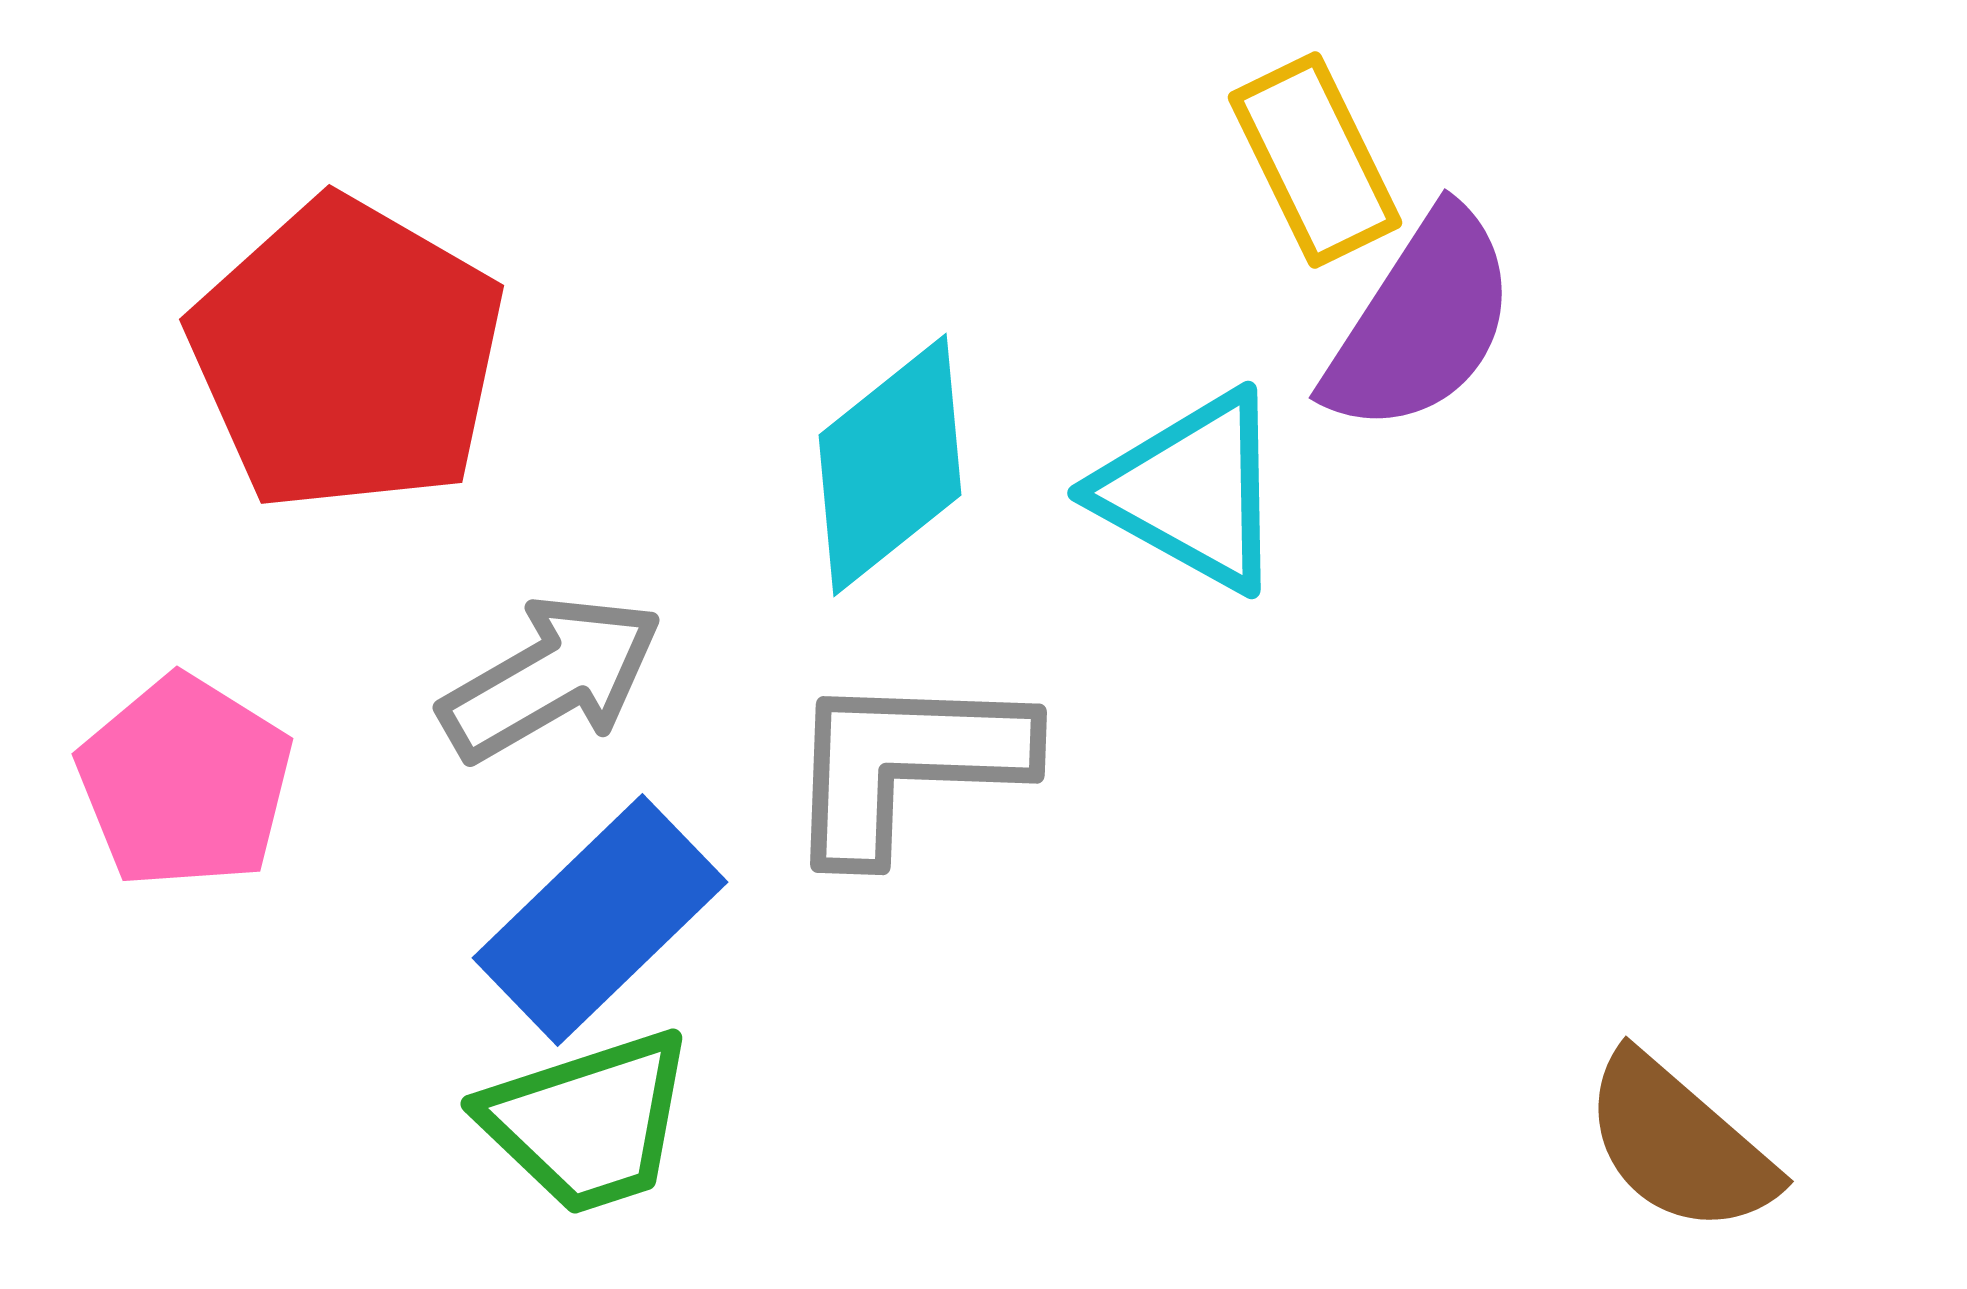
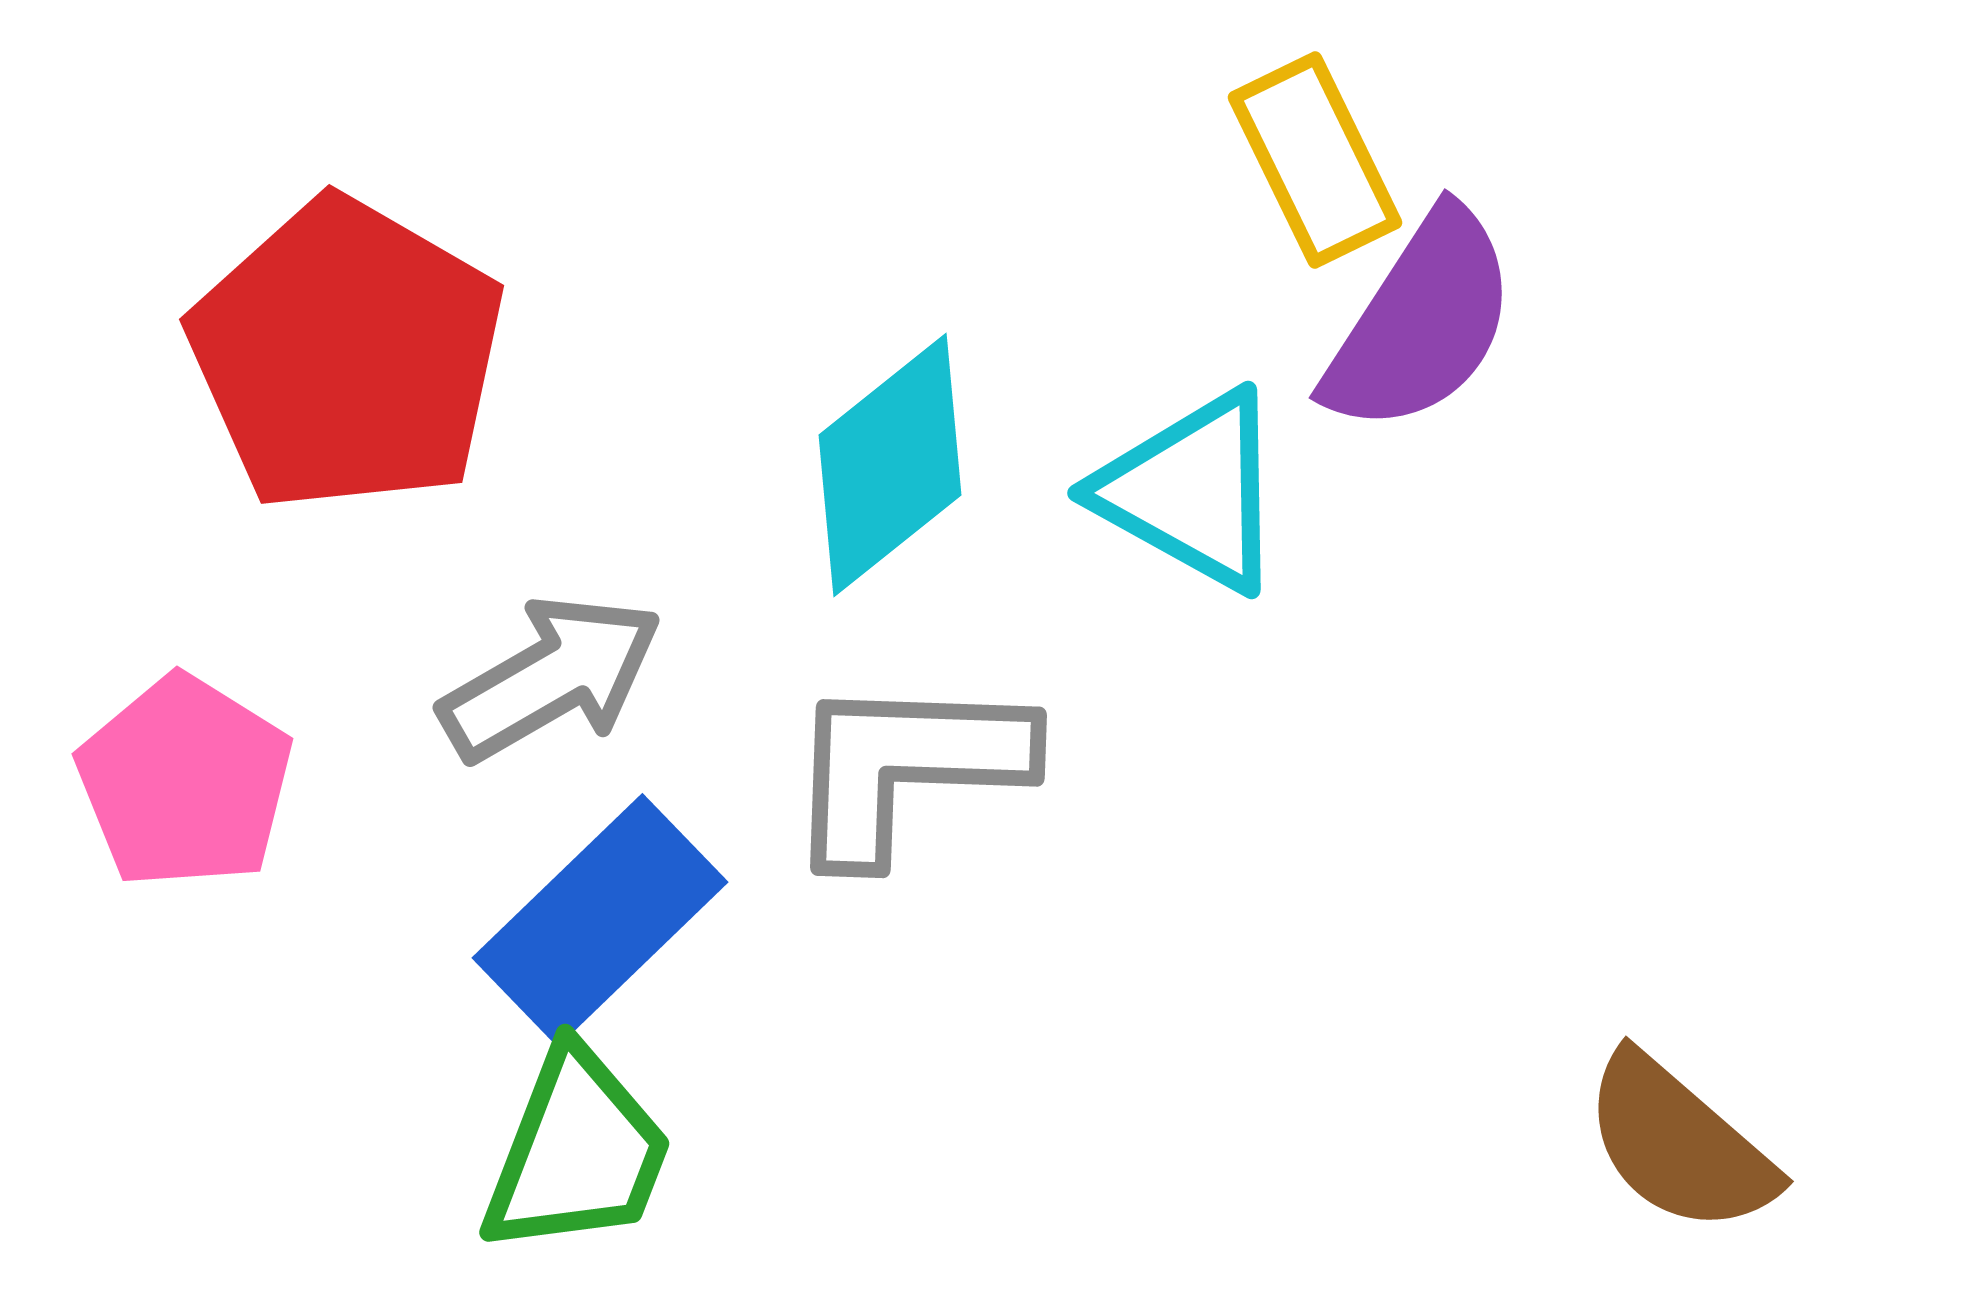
gray L-shape: moved 3 px down
green trapezoid: moved 11 px left, 30 px down; rotated 51 degrees counterclockwise
